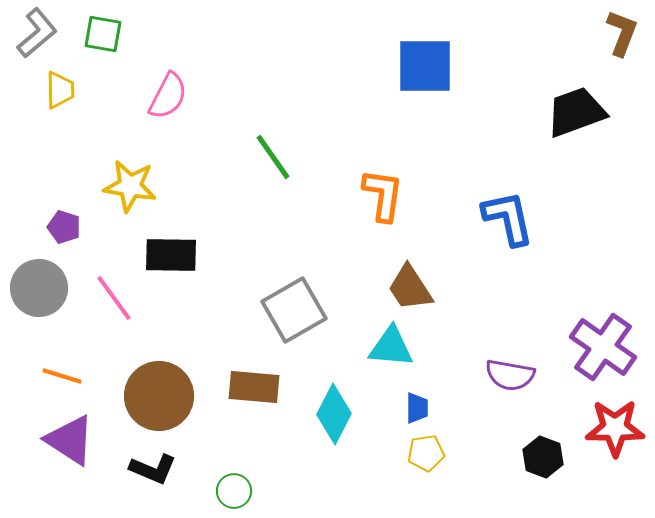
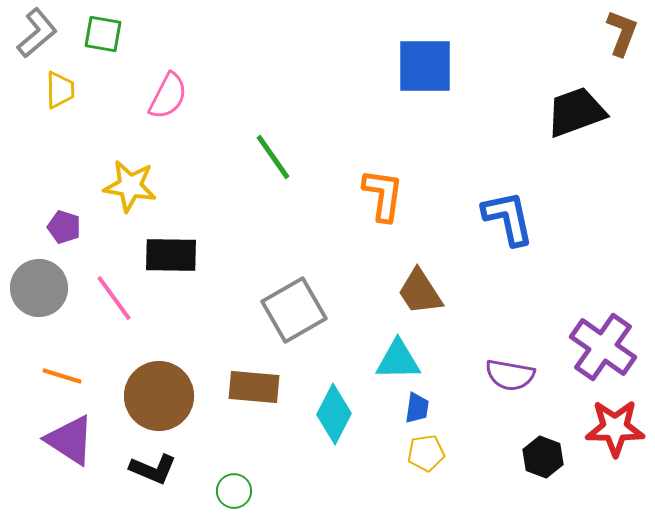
brown trapezoid: moved 10 px right, 4 px down
cyan triangle: moved 7 px right, 13 px down; rotated 6 degrees counterclockwise
blue trapezoid: rotated 8 degrees clockwise
